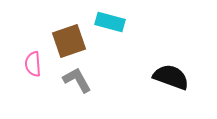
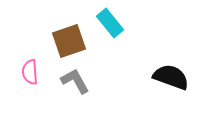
cyan rectangle: moved 1 px down; rotated 36 degrees clockwise
pink semicircle: moved 3 px left, 8 px down
gray L-shape: moved 2 px left, 1 px down
